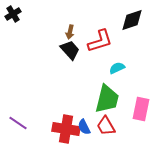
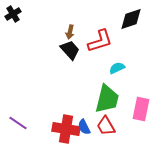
black diamond: moved 1 px left, 1 px up
